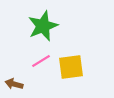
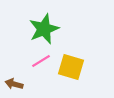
green star: moved 1 px right, 3 px down
yellow square: rotated 24 degrees clockwise
